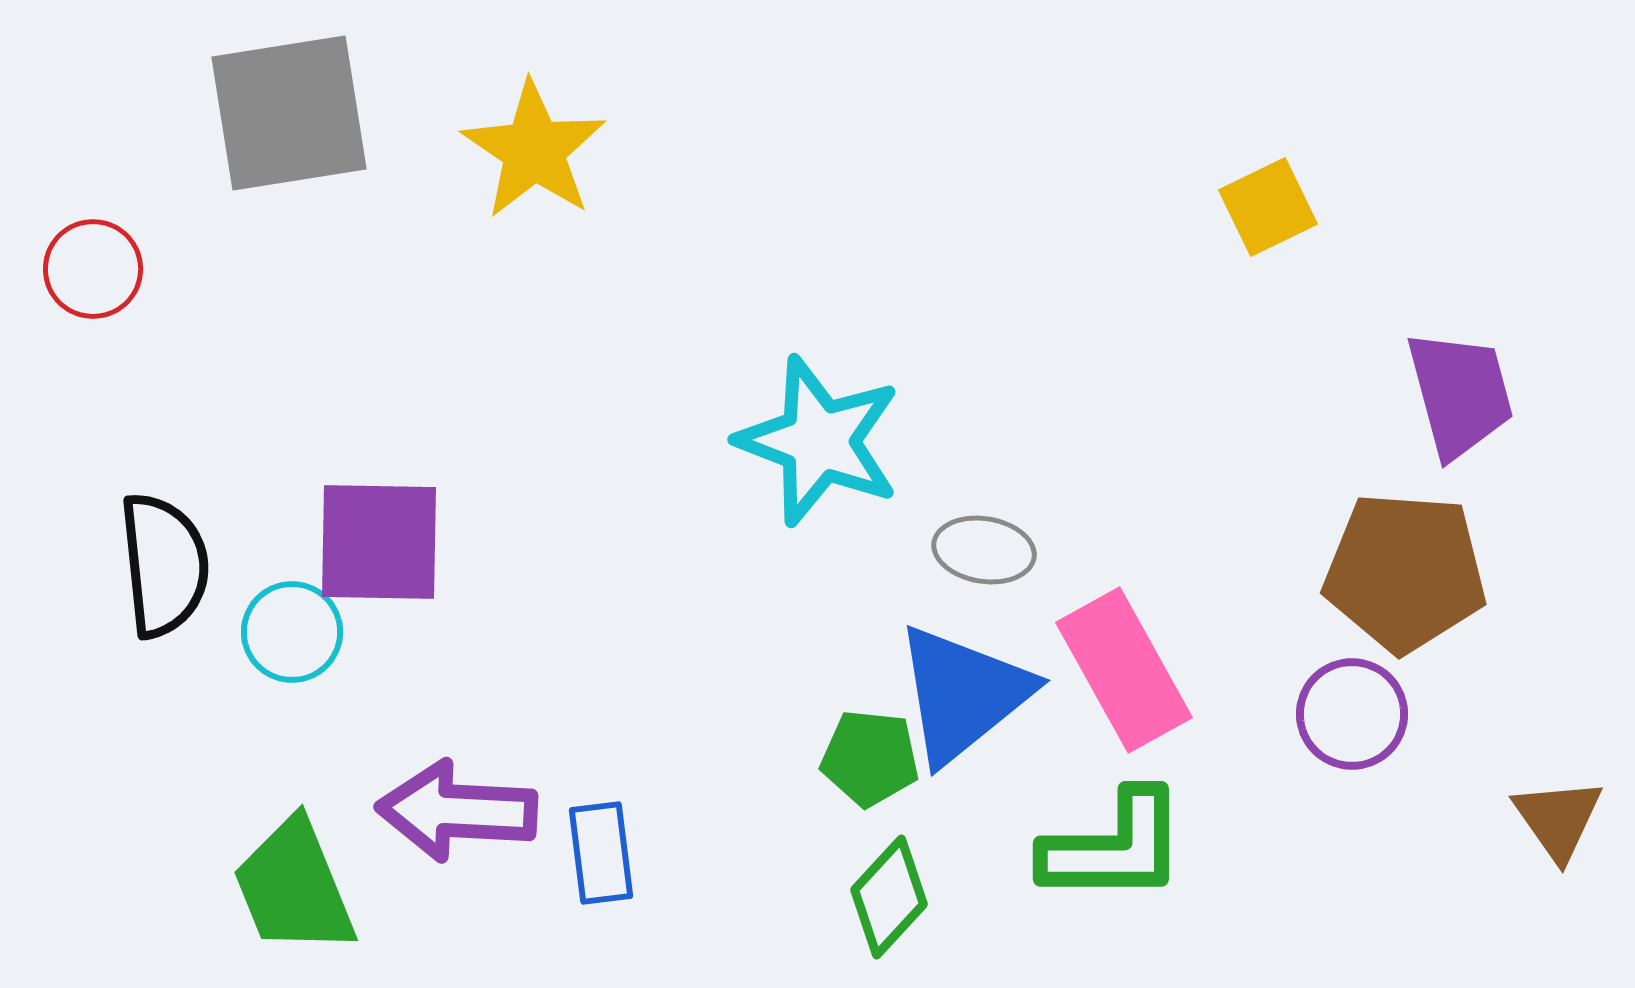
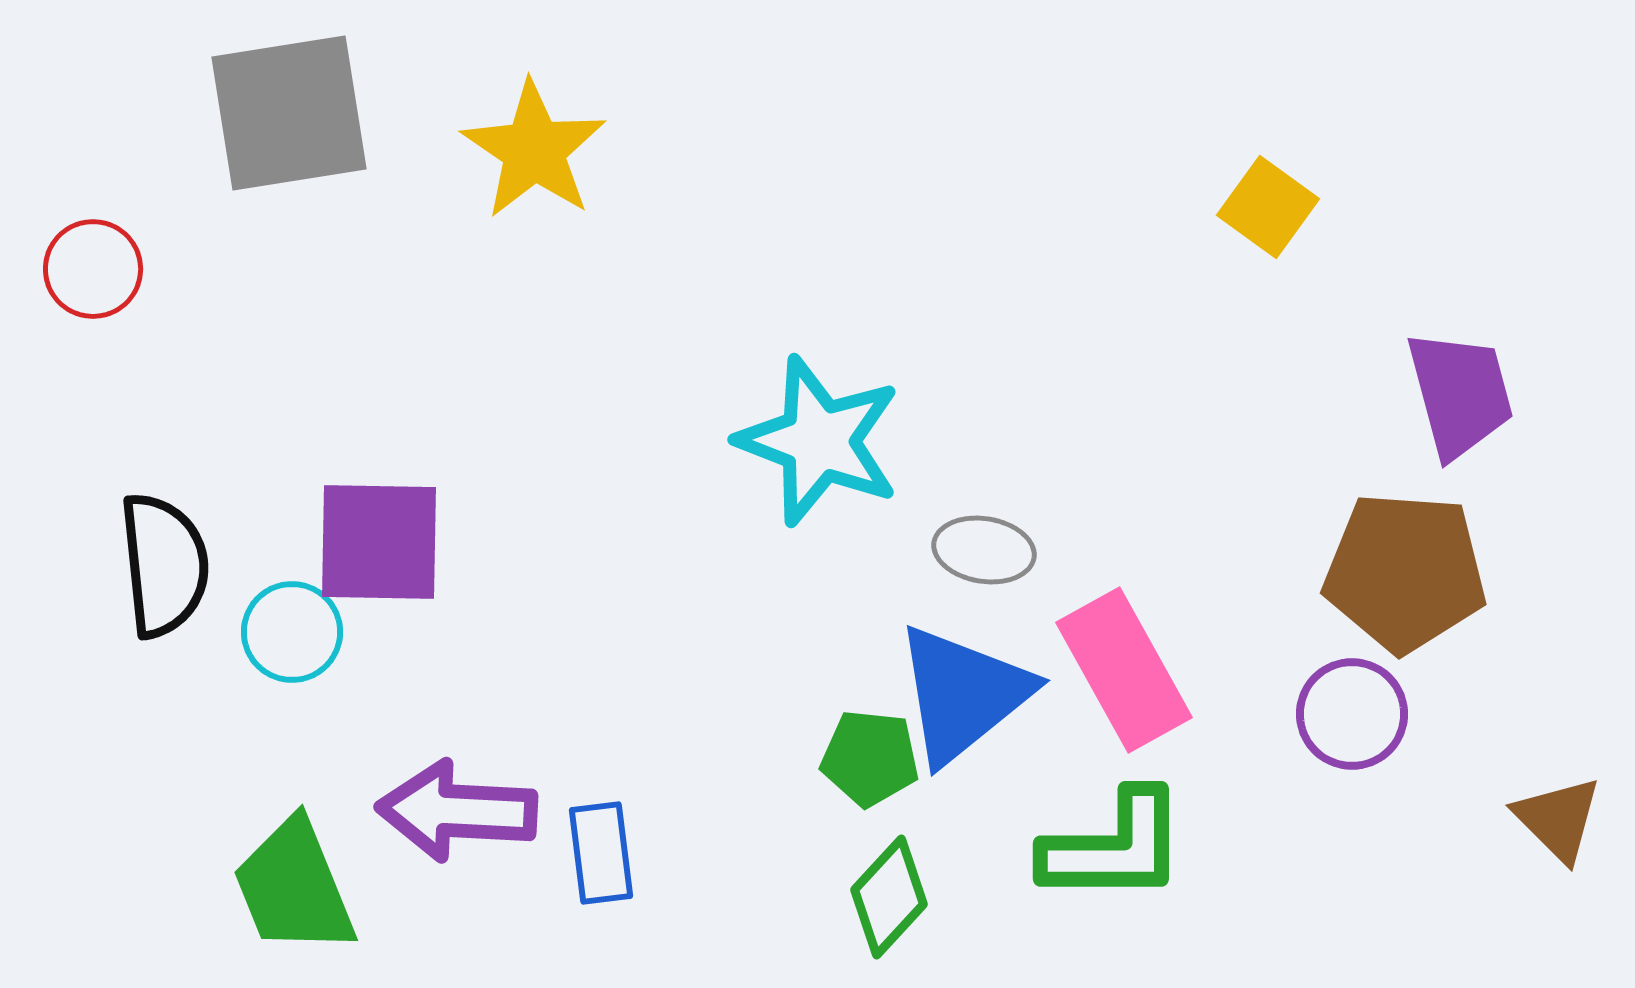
yellow square: rotated 28 degrees counterclockwise
brown triangle: rotated 10 degrees counterclockwise
